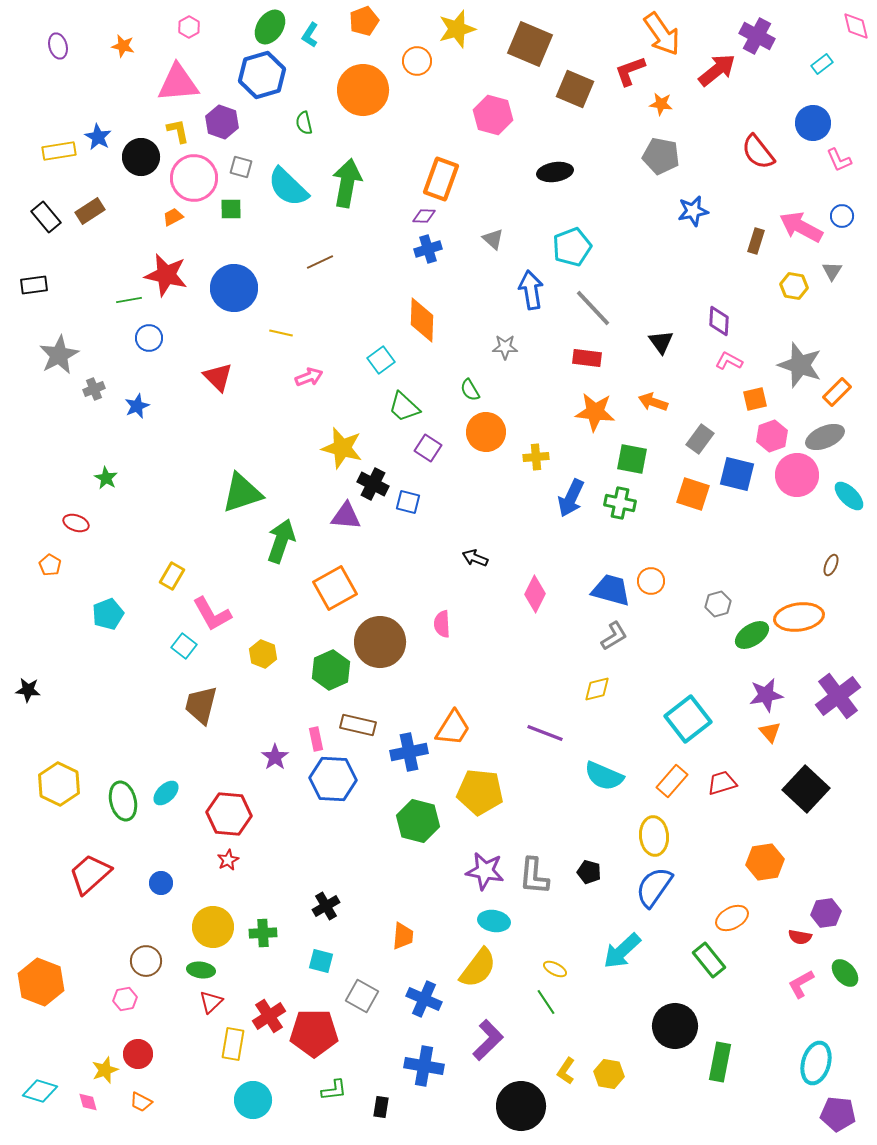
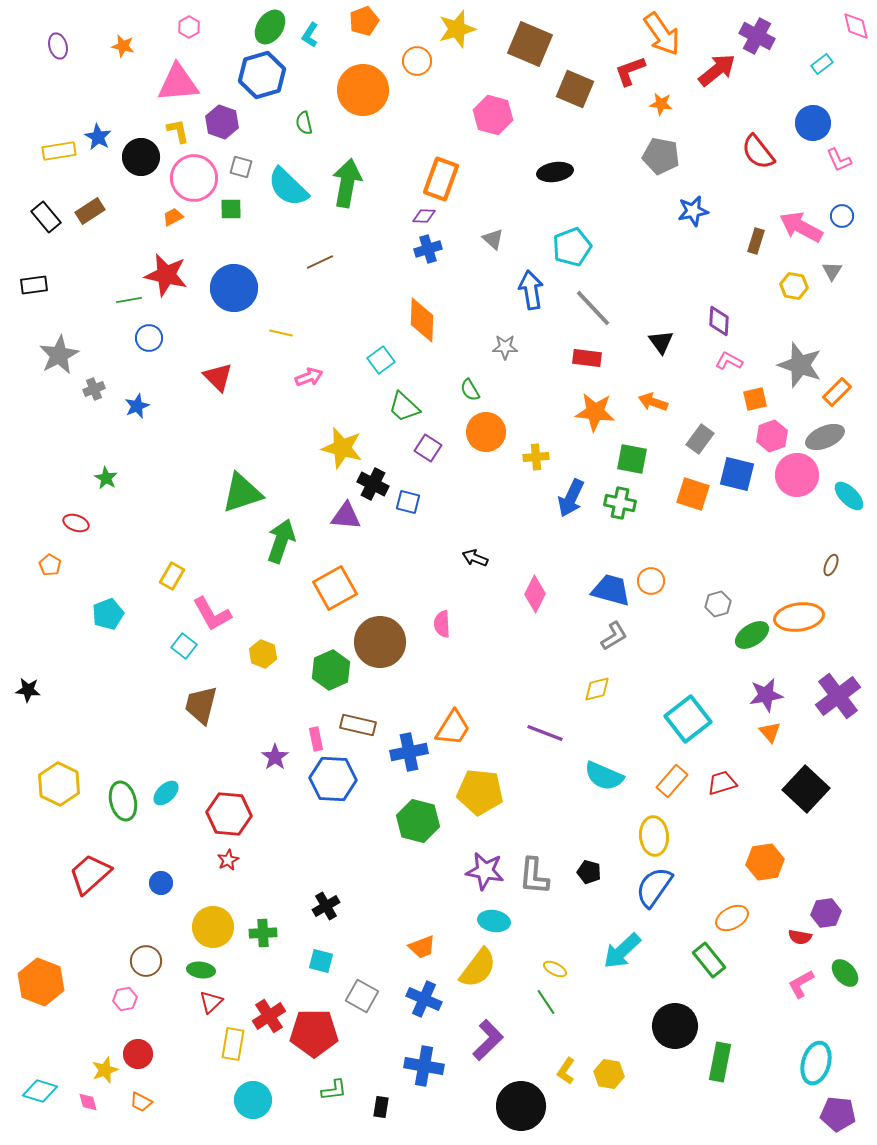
orange trapezoid at (403, 936): moved 19 px right, 11 px down; rotated 64 degrees clockwise
